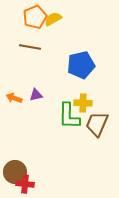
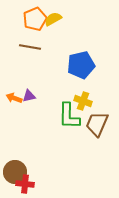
orange pentagon: moved 2 px down
purple triangle: moved 7 px left, 1 px down
yellow cross: moved 2 px up; rotated 18 degrees clockwise
